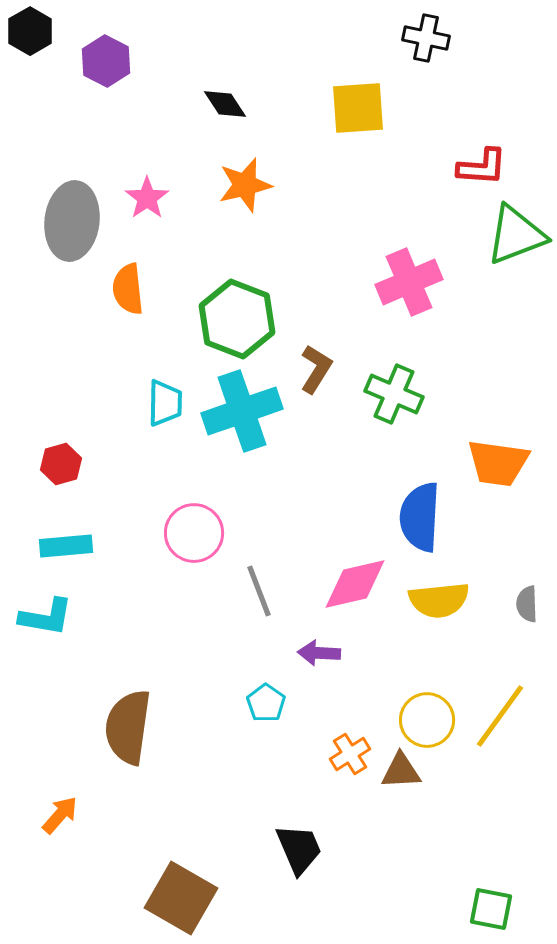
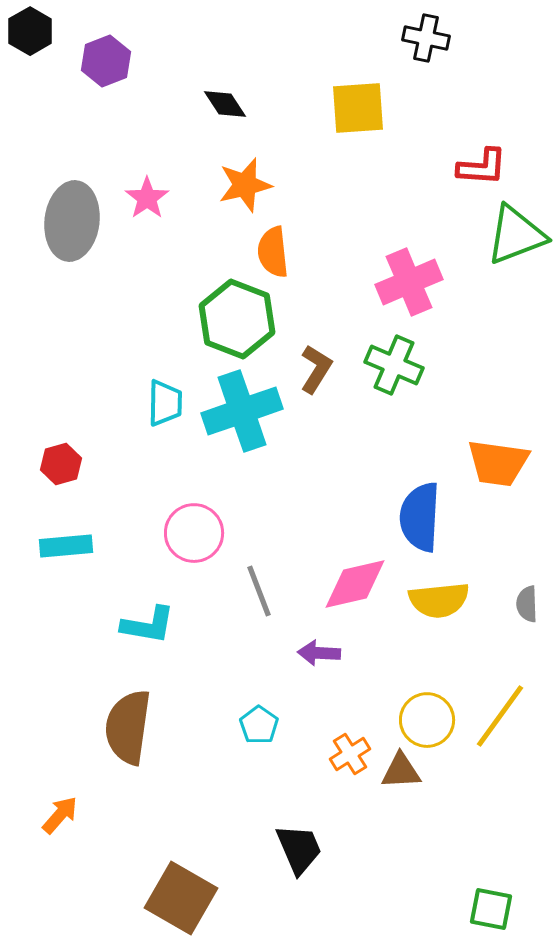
purple hexagon: rotated 12 degrees clockwise
orange semicircle: moved 145 px right, 37 px up
green cross: moved 29 px up
cyan L-shape: moved 102 px right, 8 px down
cyan pentagon: moved 7 px left, 22 px down
